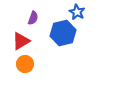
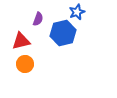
blue star: rotated 21 degrees clockwise
purple semicircle: moved 5 px right, 1 px down
red triangle: rotated 18 degrees clockwise
